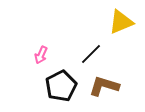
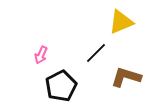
black line: moved 5 px right, 1 px up
brown L-shape: moved 22 px right, 9 px up
